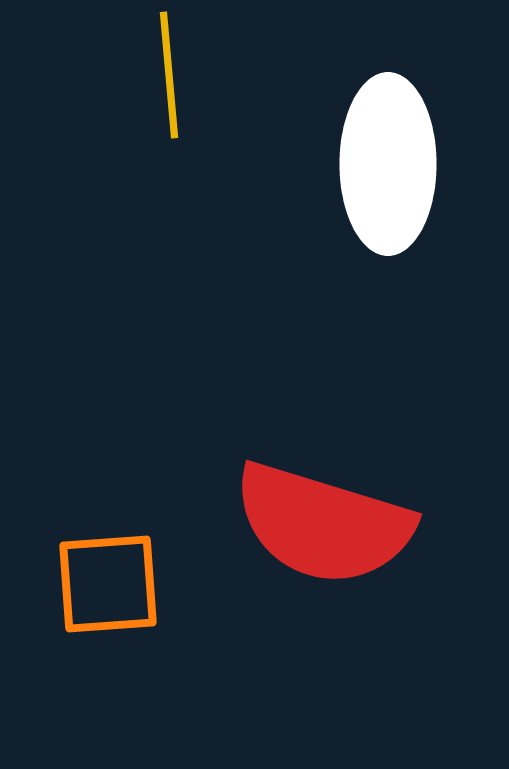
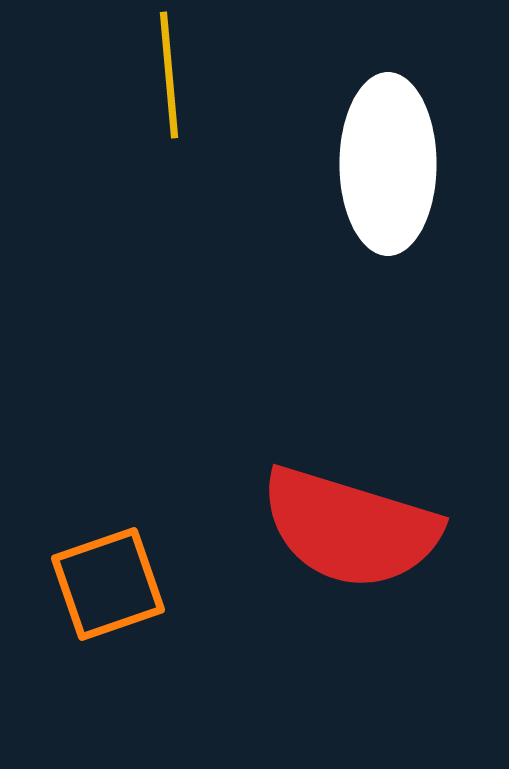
red semicircle: moved 27 px right, 4 px down
orange square: rotated 15 degrees counterclockwise
